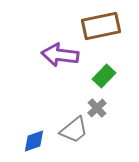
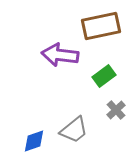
green rectangle: rotated 10 degrees clockwise
gray cross: moved 19 px right, 2 px down
